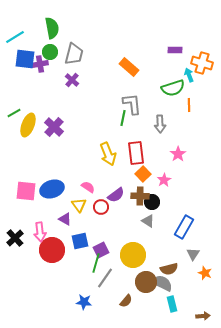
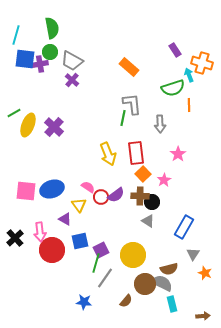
cyan line at (15, 37): moved 1 px right, 2 px up; rotated 42 degrees counterclockwise
purple rectangle at (175, 50): rotated 56 degrees clockwise
gray trapezoid at (74, 54): moved 2 px left, 7 px down; rotated 105 degrees clockwise
red circle at (101, 207): moved 10 px up
brown circle at (146, 282): moved 1 px left, 2 px down
